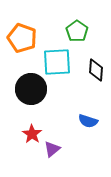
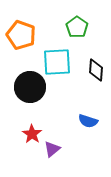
green pentagon: moved 4 px up
orange pentagon: moved 1 px left, 3 px up
black circle: moved 1 px left, 2 px up
